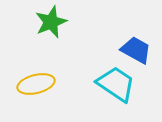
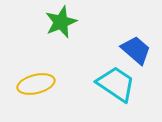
green star: moved 10 px right
blue trapezoid: rotated 12 degrees clockwise
